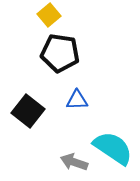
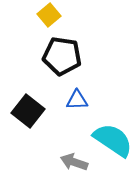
black pentagon: moved 2 px right, 3 px down
cyan semicircle: moved 8 px up
